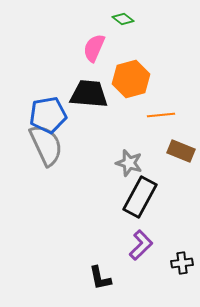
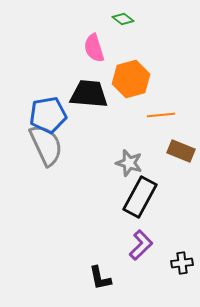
pink semicircle: rotated 40 degrees counterclockwise
